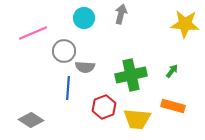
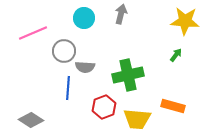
yellow star: moved 3 px up
green arrow: moved 4 px right, 16 px up
green cross: moved 3 px left
